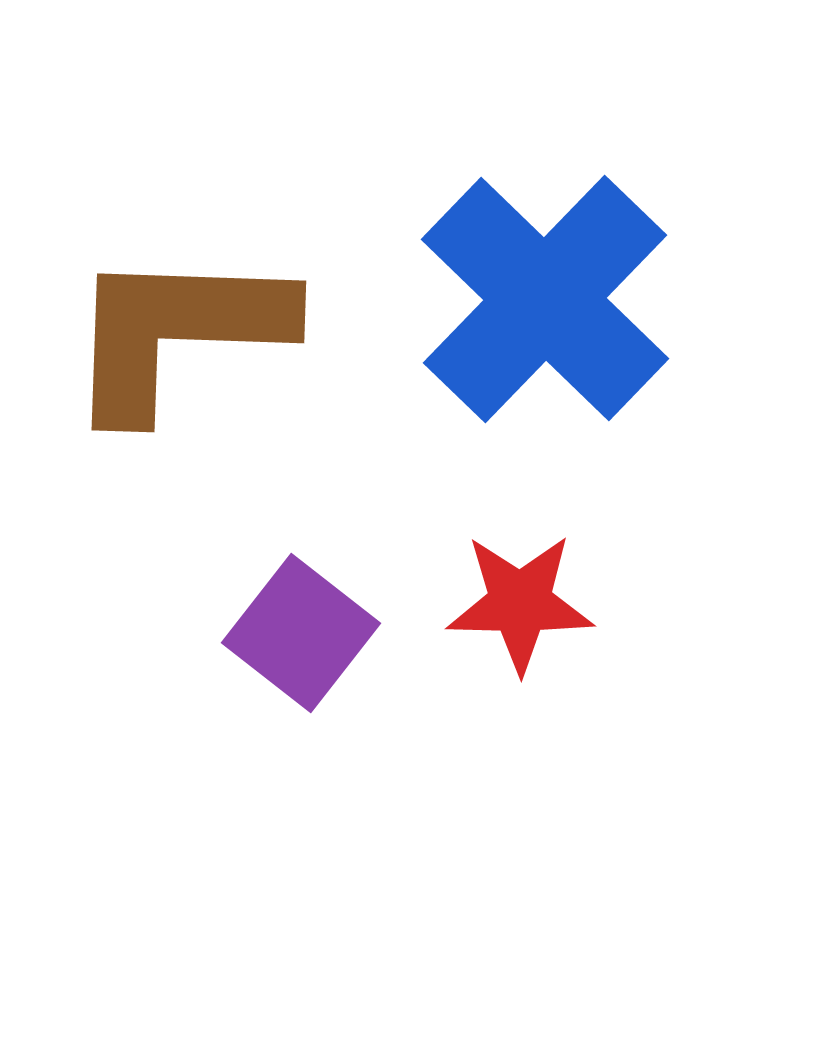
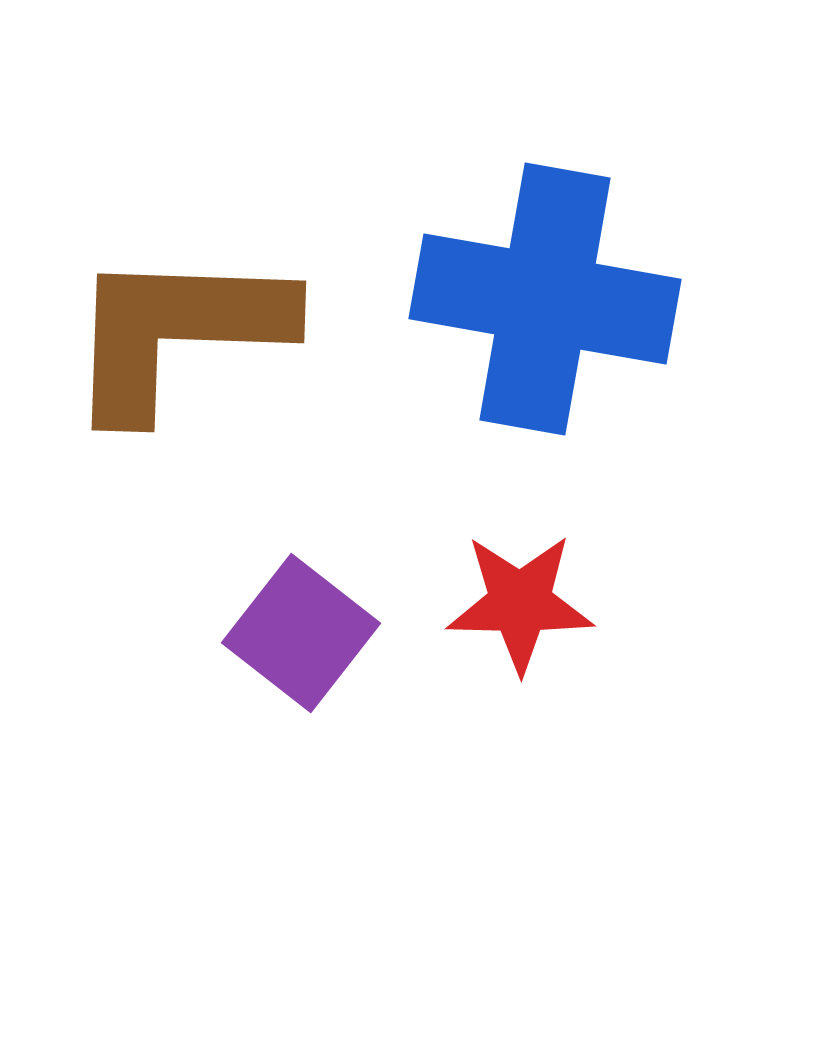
blue cross: rotated 34 degrees counterclockwise
